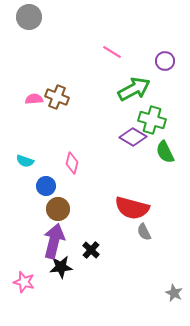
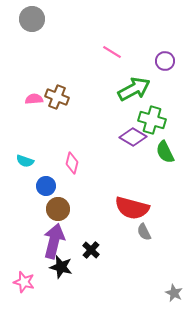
gray circle: moved 3 px right, 2 px down
black star: rotated 20 degrees clockwise
